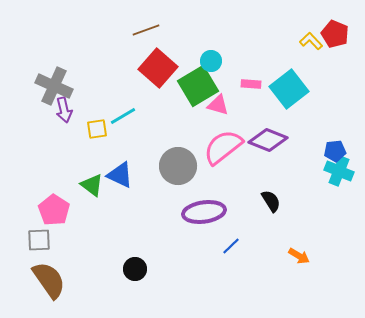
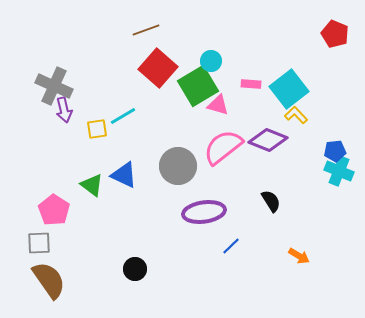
yellow L-shape: moved 15 px left, 74 px down
blue triangle: moved 4 px right
gray square: moved 3 px down
